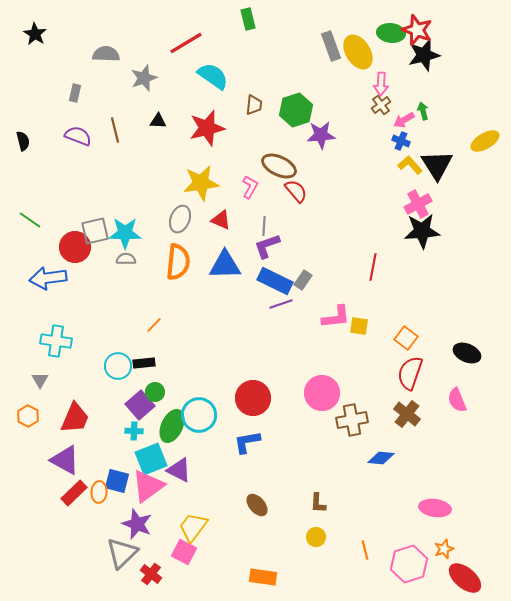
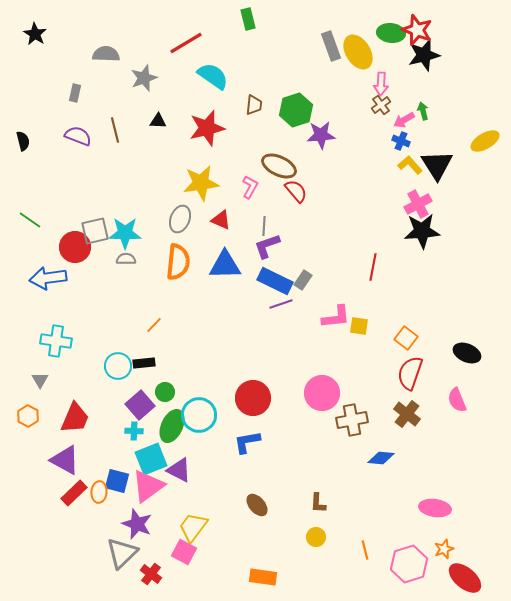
green circle at (155, 392): moved 10 px right
